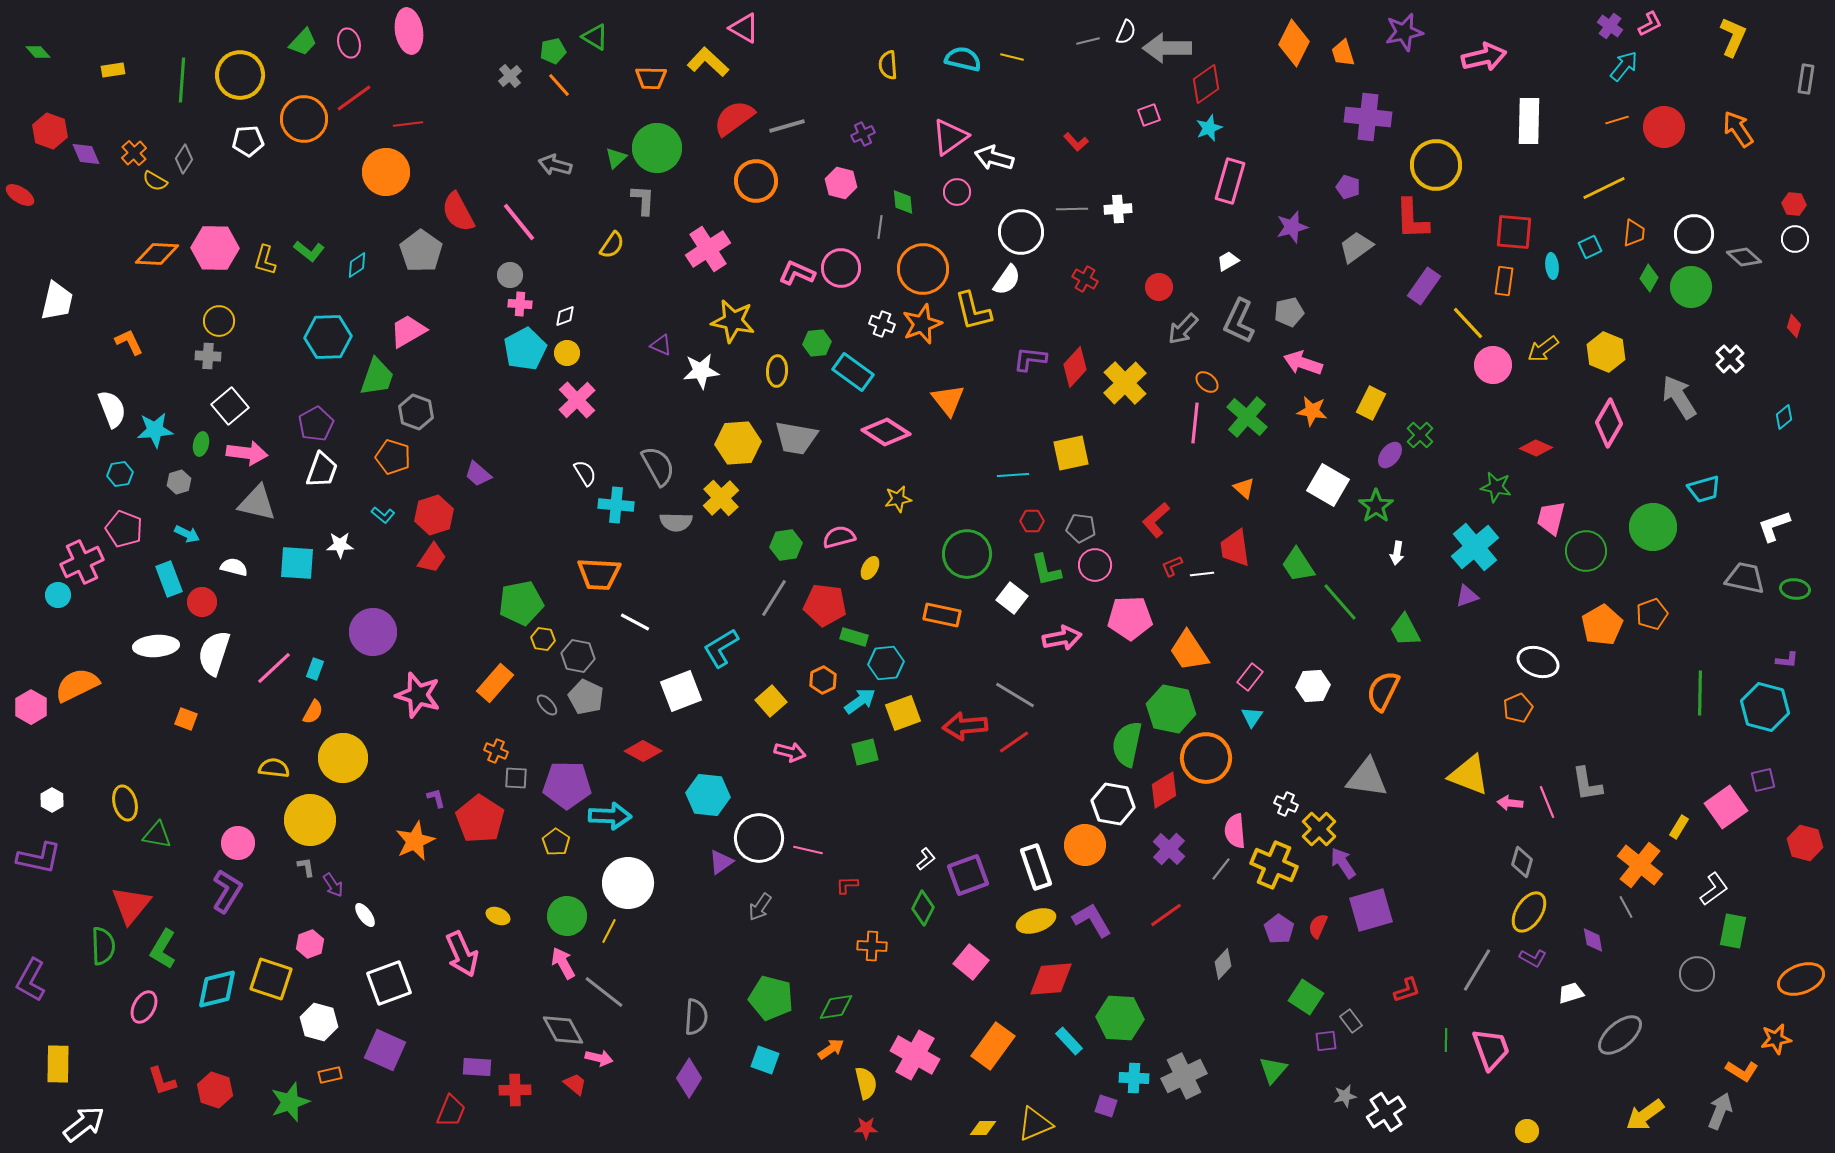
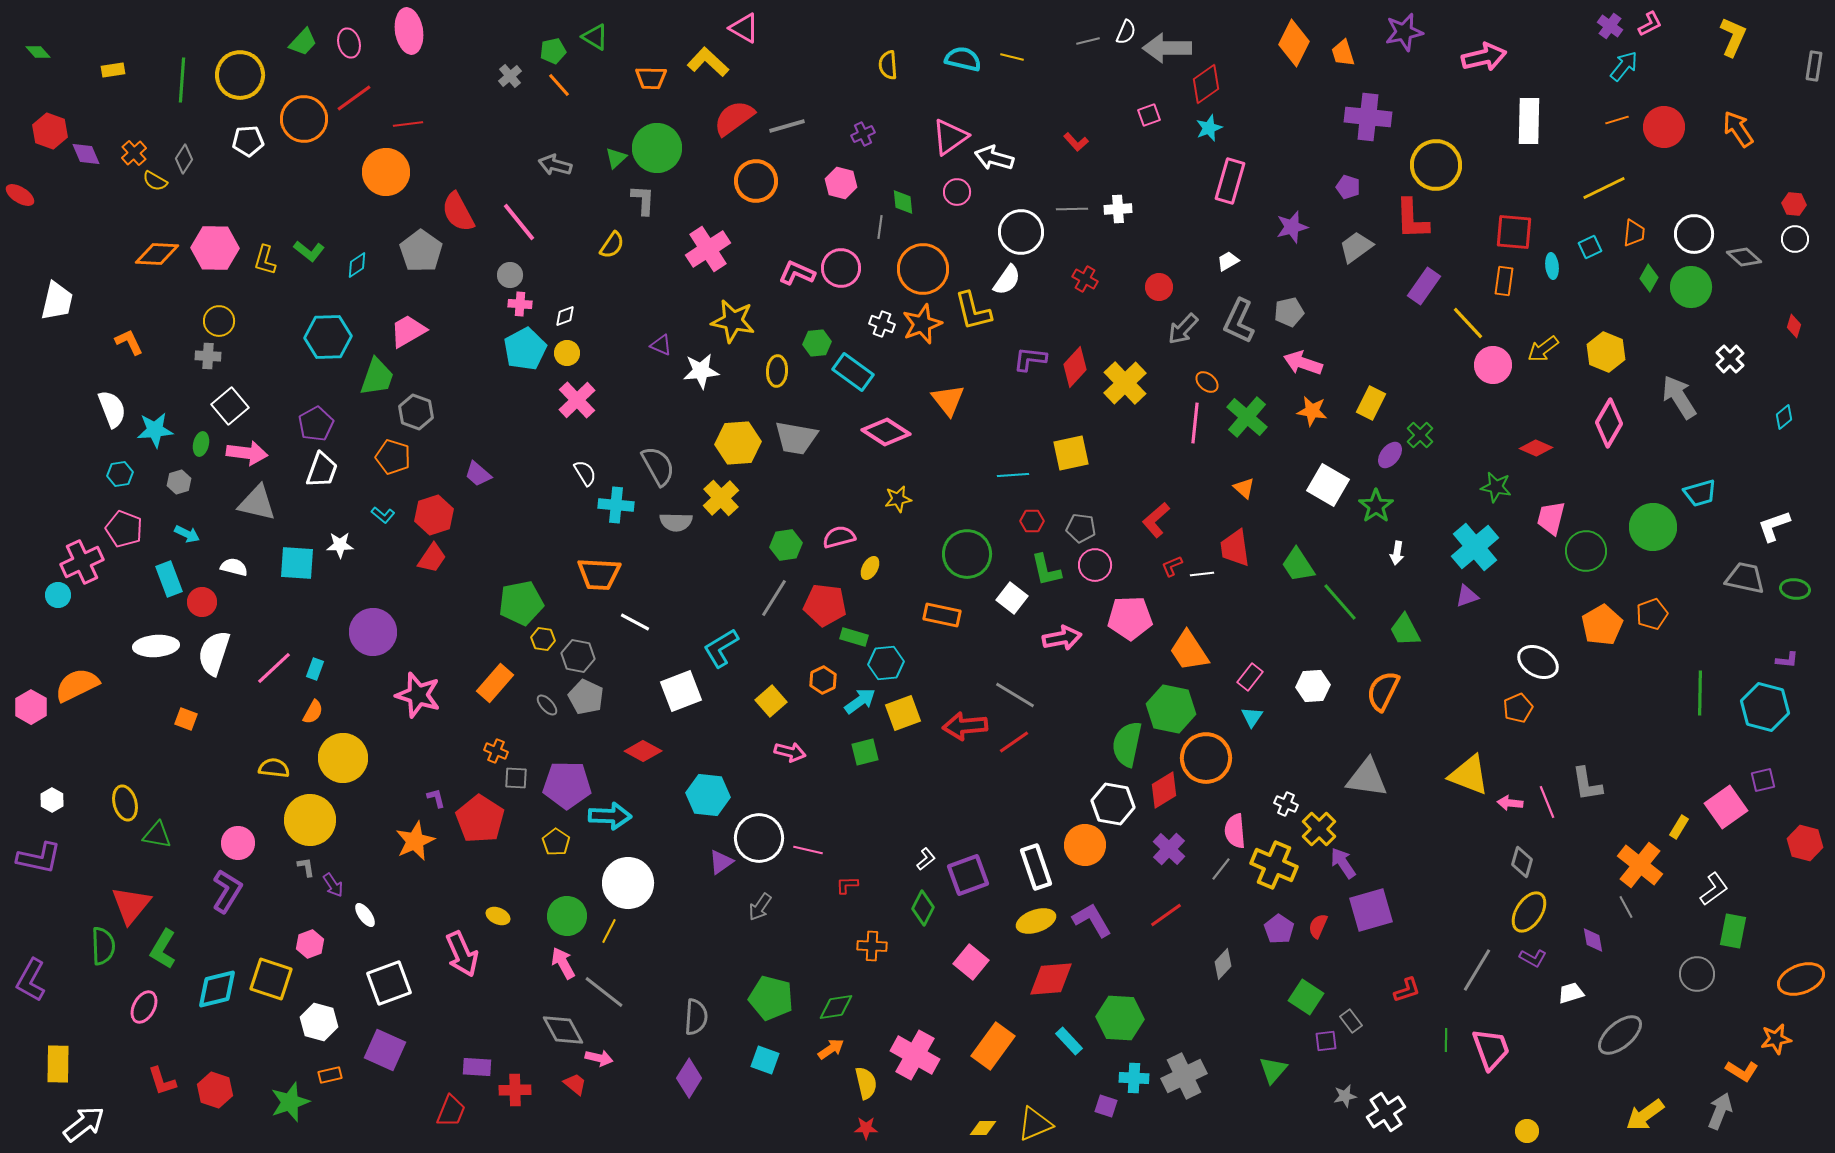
gray rectangle at (1806, 79): moved 8 px right, 13 px up
cyan trapezoid at (1704, 489): moved 4 px left, 4 px down
white ellipse at (1538, 662): rotated 9 degrees clockwise
